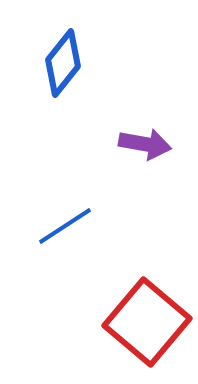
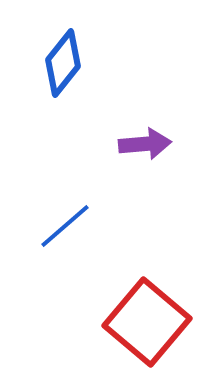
purple arrow: rotated 15 degrees counterclockwise
blue line: rotated 8 degrees counterclockwise
